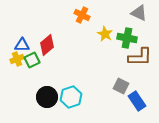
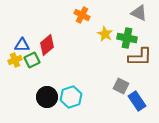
yellow cross: moved 2 px left, 1 px down
